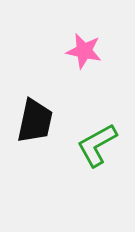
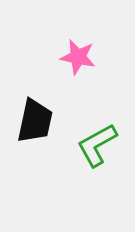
pink star: moved 6 px left, 6 px down
